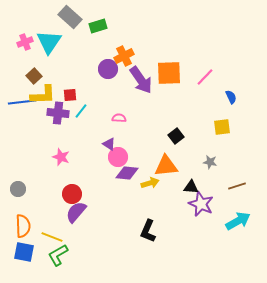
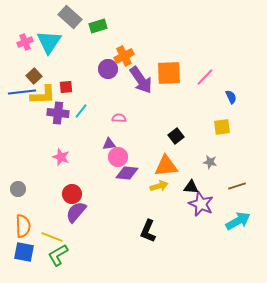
red square: moved 4 px left, 8 px up
blue line: moved 10 px up
purple triangle: rotated 40 degrees counterclockwise
yellow arrow: moved 9 px right, 3 px down
